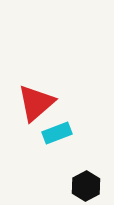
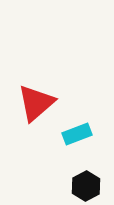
cyan rectangle: moved 20 px right, 1 px down
